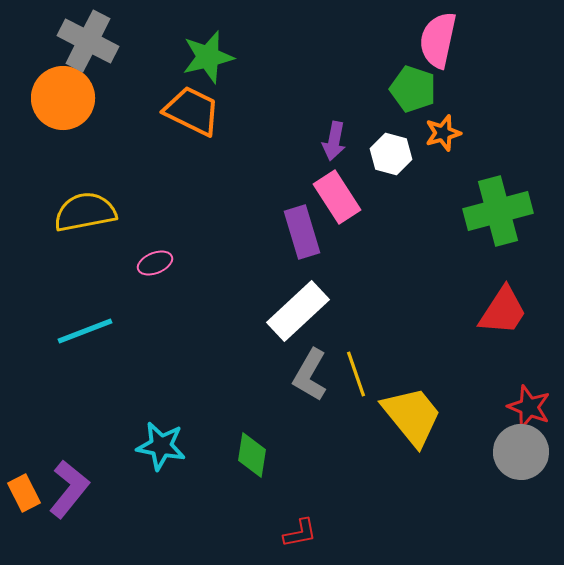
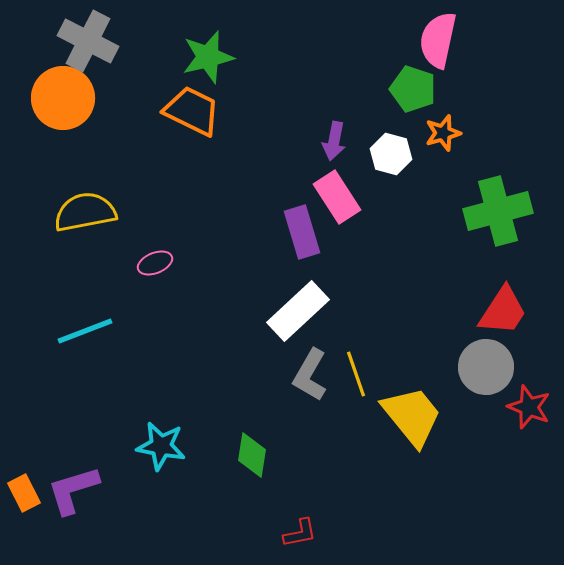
gray circle: moved 35 px left, 85 px up
purple L-shape: moved 4 px right, 1 px down; rotated 146 degrees counterclockwise
